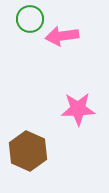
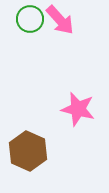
pink arrow: moved 2 px left, 16 px up; rotated 124 degrees counterclockwise
pink star: rotated 16 degrees clockwise
